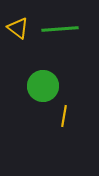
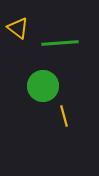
green line: moved 14 px down
yellow line: rotated 25 degrees counterclockwise
